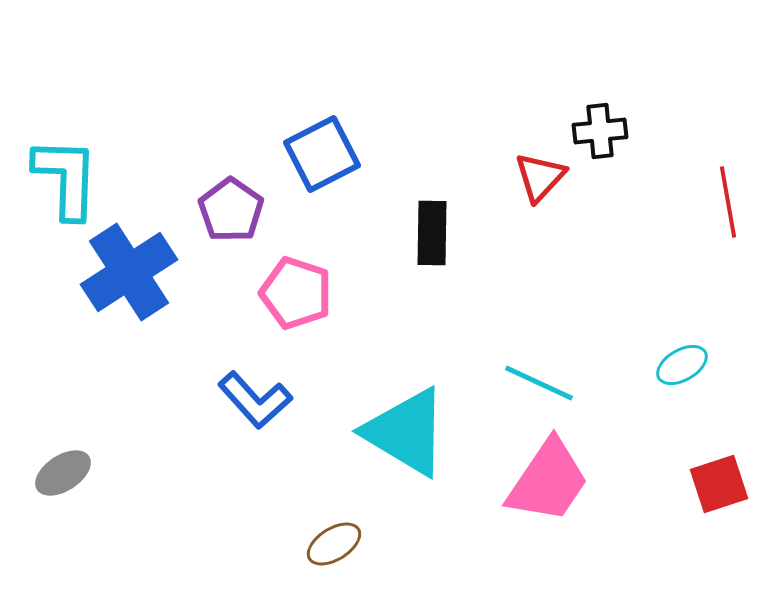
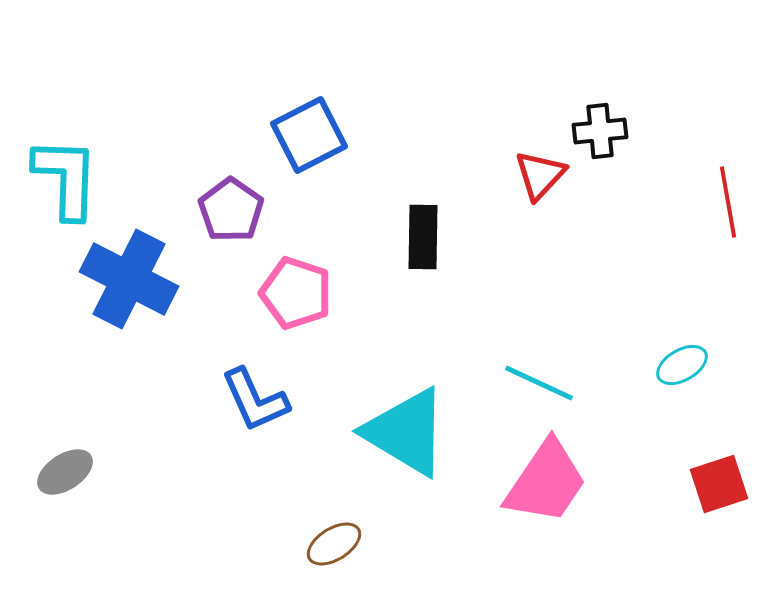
blue square: moved 13 px left, 19 px up
red triangle: moved 2 px up
black rectangle: moved 9 px left, 4 px down
blue cross: moved 7 px down; rotated 30 degrees counterclockwise
blue L-shape: rotated 18 degrees clockwise
gray ellipse: moved 2 px right, 1 px up
pink trapezoid: moved 2 px left, 1 px down
